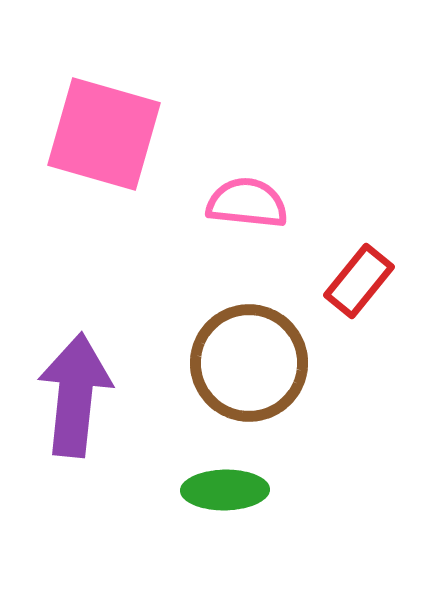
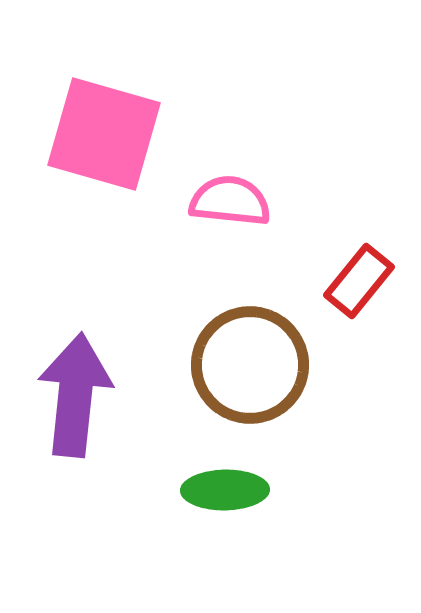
pink semicircle: moved 17 px left, 2 px up
brown circle: moved 1 px right, 2 px down
